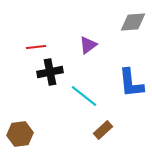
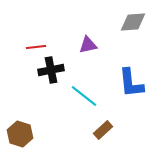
purple triangle: rotated 24 degrees clockwise
black cross: moved 1 px right, 2 px up
brown hexagon: rotated 25 degrees clockwise
